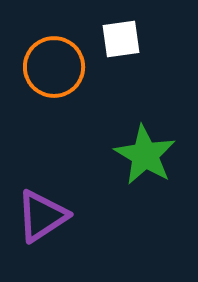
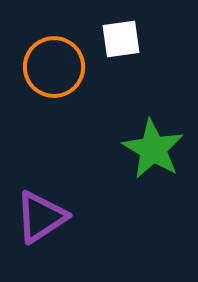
green star: moved 8 px right, 6 px up
purple triangle: moved 1 px left, 1 px down
